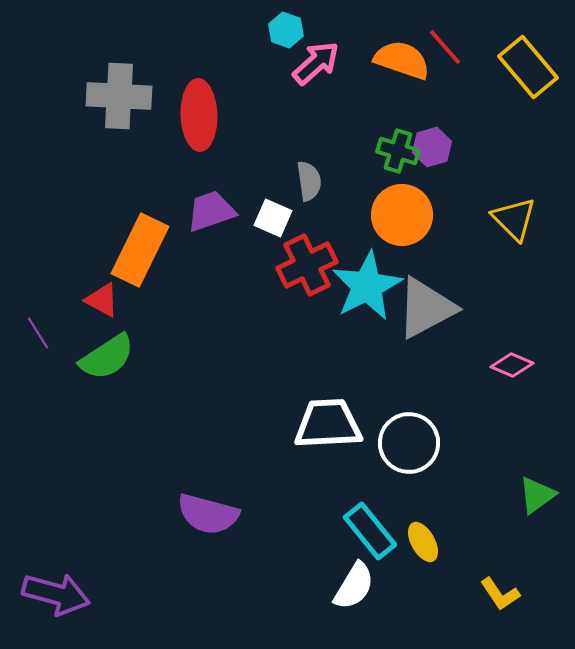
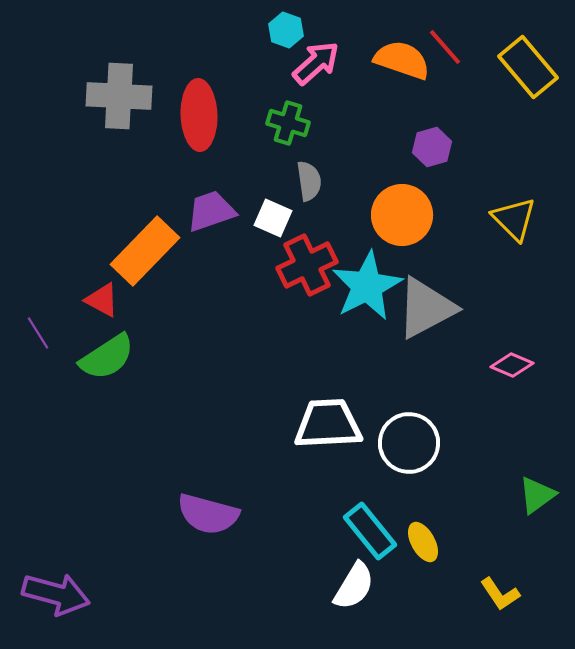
green cross: moved 110 px left, 28 px up
orange rectangle: moved 5 px right, 1 px down; rotated 18 degrees clockwise
